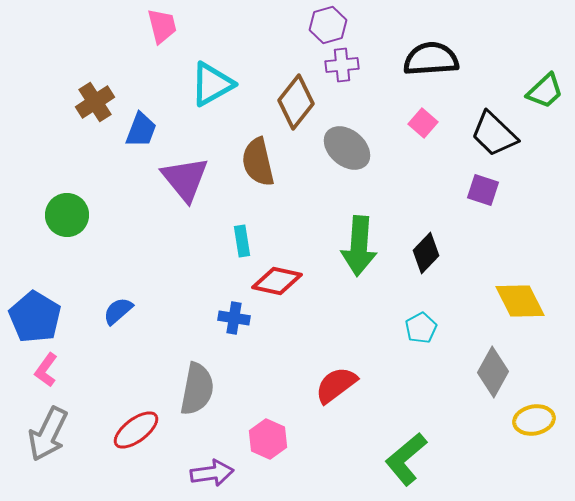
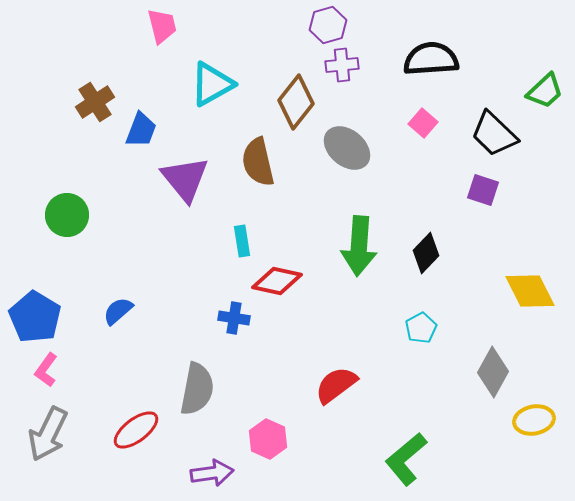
yellow diamond: moved 10 px right, 10 px up
